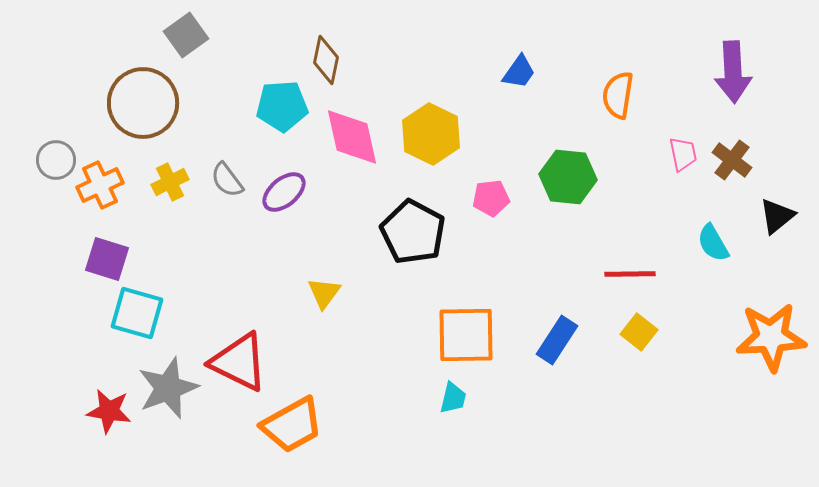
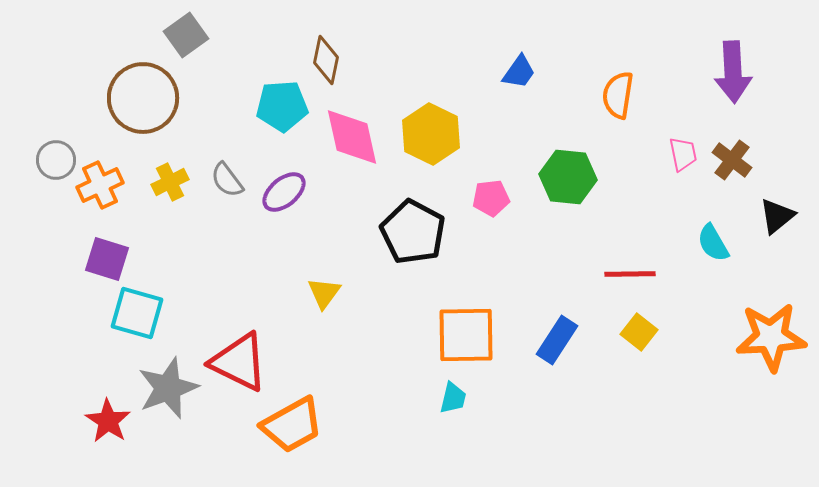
brown circle: moved 5 px up
red star: moved 1 px left, 10 px down; rotated 24 degrees clockwise
